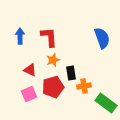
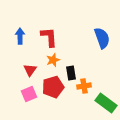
red triangle: rotated 40 degrees clockwise
